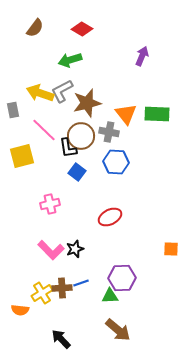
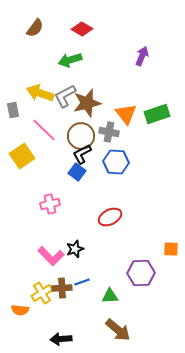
gray L-shape: moved 3 px right, 5 px down
green rectangle: rotated 20 degrees counterclockwise
black L-shape: moved 14 px right, 6 px down; rotated 70 degrees clockwise
yellow square: rotated 20 degrees counterclockwise
pink L-shape: moved 6 px down
purple hexagon: moved 19 px right, 5 px up
blue line: moved 1 px right, 1 px up
black arrow: rotated 50 degrees counterclockwise
